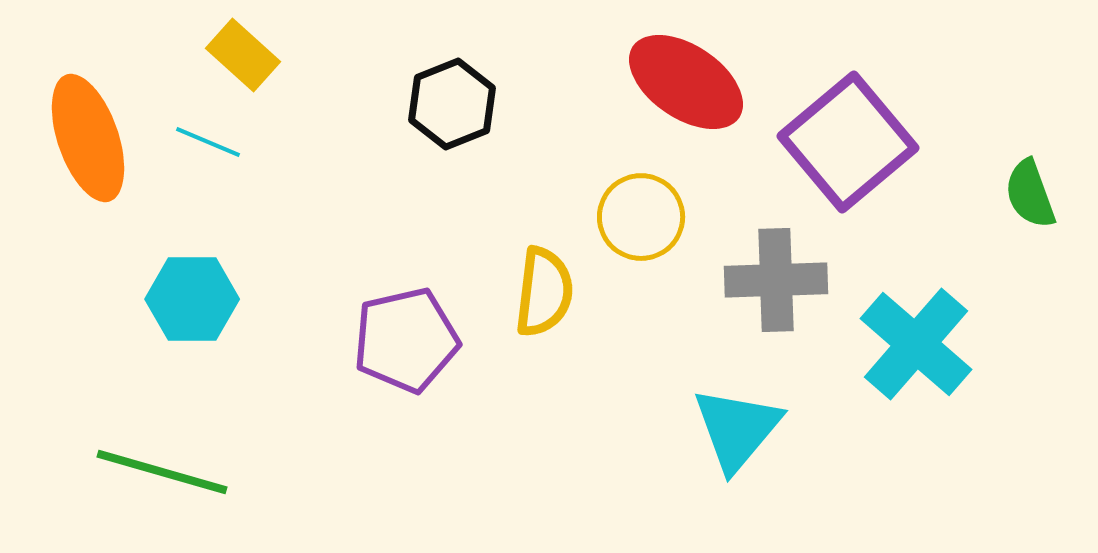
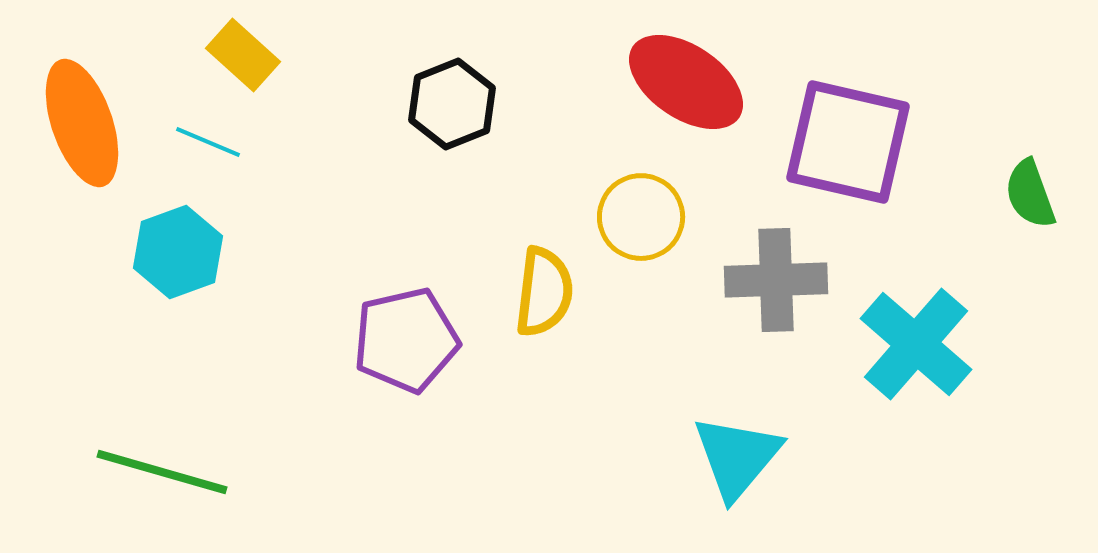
orange ellipse: moved 6 px left, 15 px up
purple square: rotated 37 degrees counterclockwise
cyan hexagon: moved 14 px left, 47 px up; rotated 20 degrees counterclockwise
cyan triangle: moved 28 px down
